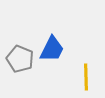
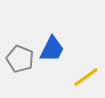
yellow line: rotated 56 degrees clockwise
